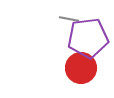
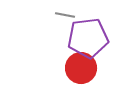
gray line: moved 4 px left, 4 px up
